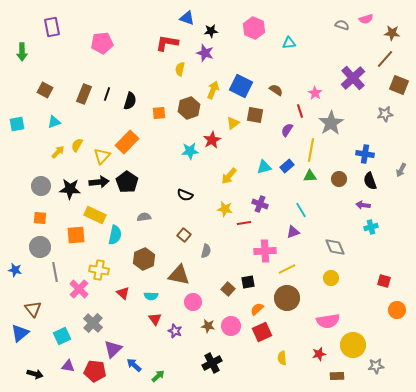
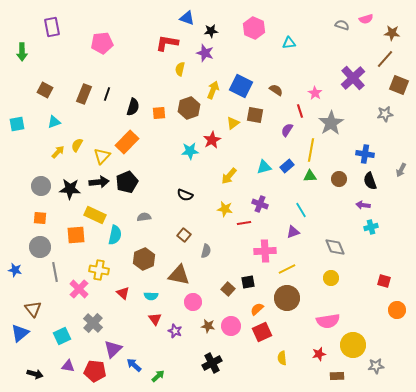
black semicircle at (130, 101): moved 3 px right, 6 px down
black pentagon at (127, 182): rotated 15 degrees clockwise
